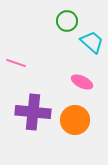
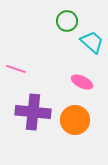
pink line: moved 6 px down
